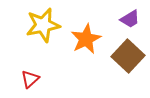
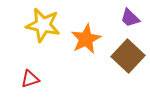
purple trapezoid: moved 1 px up; rotated 75 degrees clockwise
yellow star: rotated 24 degrees clockwise
red triangle: rotated 24 degrees clockwise
